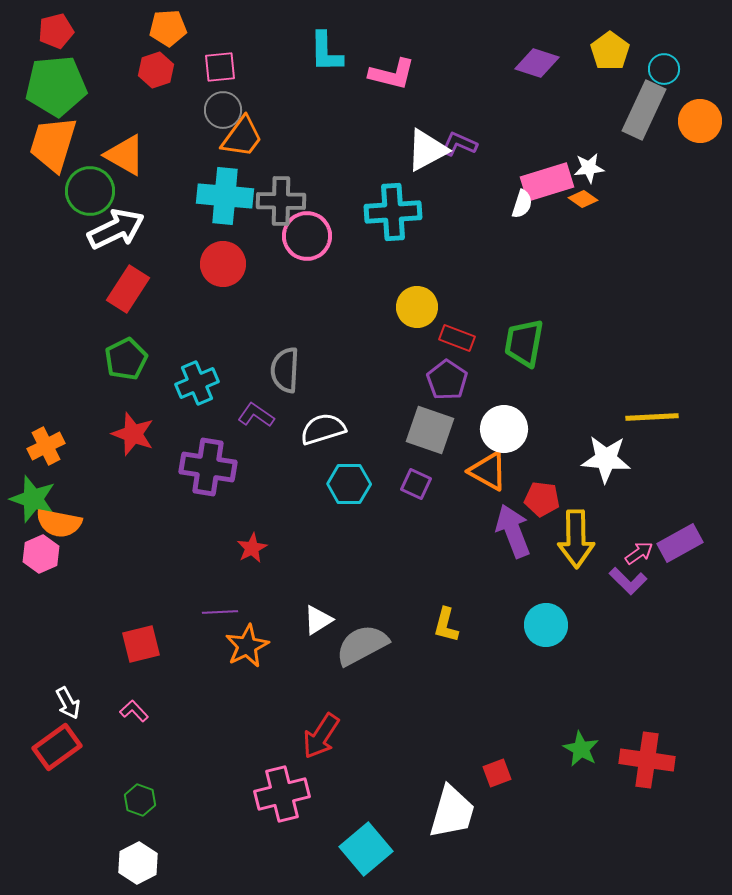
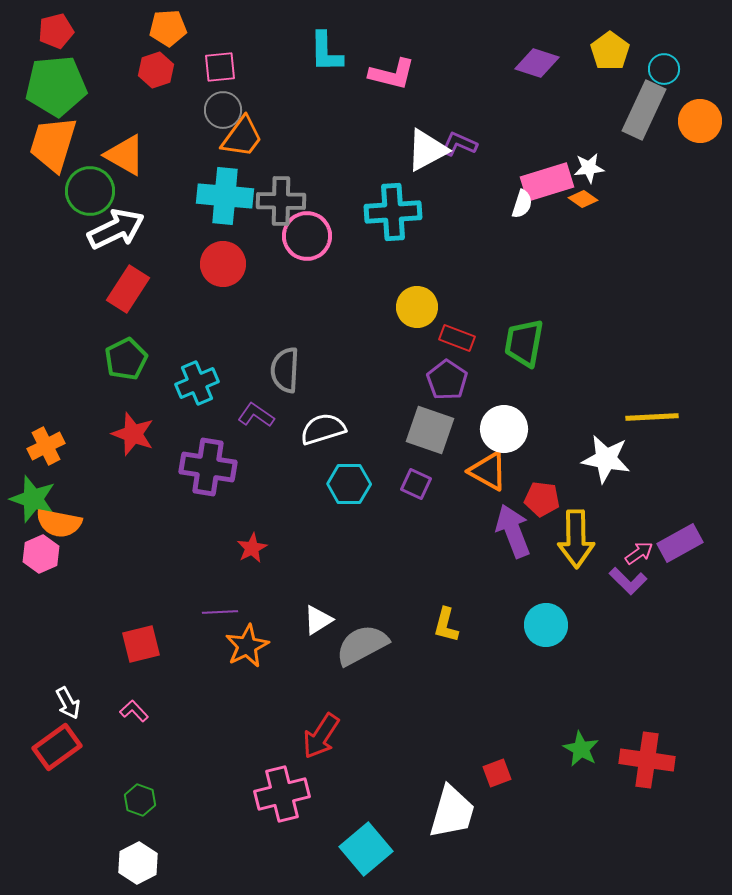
white star at (606, 459): rotated 6 degrees clockwise
